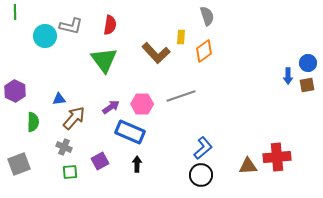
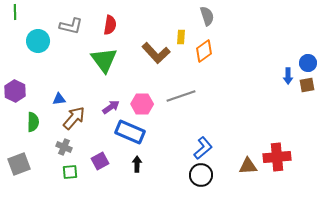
cyan circle: moved 7 px left, 5 px down
